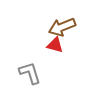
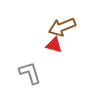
red triangle: moved 1 px left
